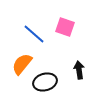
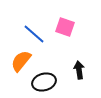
orange semicircle: moved 1 px left, 3 px up
black ellipse: moved 1 px left
